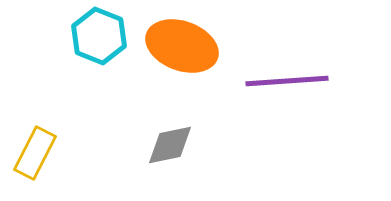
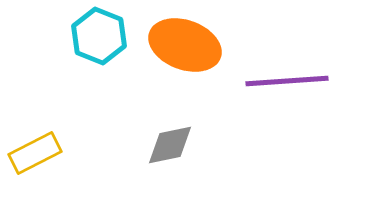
orange ellipse: moved 3 px right, 1 px up
yellow rectangle: rotated 36 degrees clockwise
